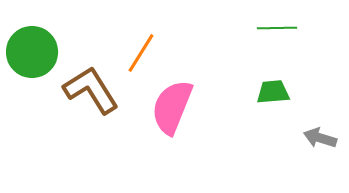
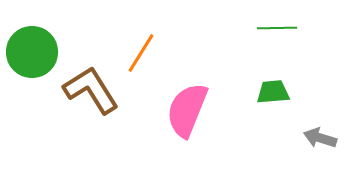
pink semicircle: moved 15 px right, 3 px down
